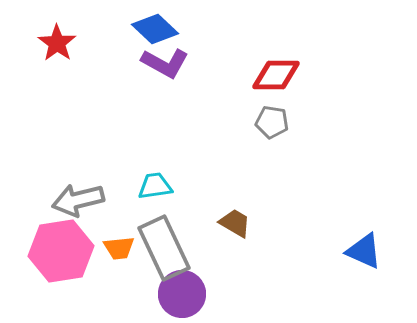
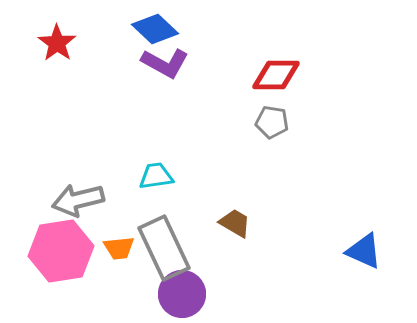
cyan trapezoid: moved 1 px right, 10 px up
